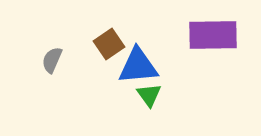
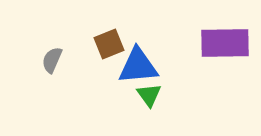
purple rectangle: moved 12 px right, 8 px down
brown square: rotated 12 degrees clockwise
